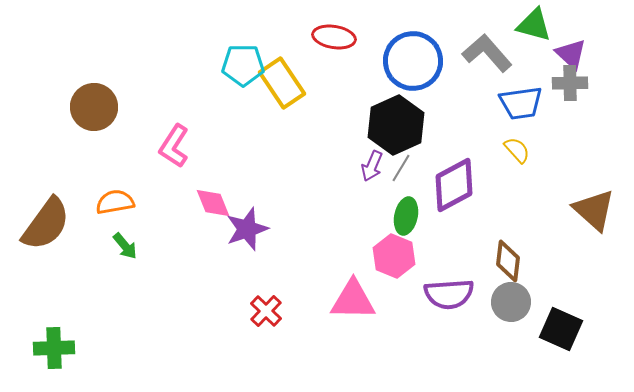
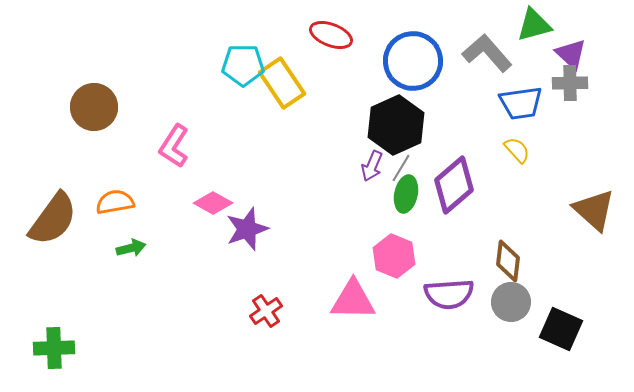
green triangle: rotated 30 degrees counterclockwise
red ellipse: moved 3 px left, 2 px up; rotated 12 degrees clockwise
purple diamond: rotated 12 degrees counterclockwise
pink diamond: rotated 39 degrees counterclockwise
green ellipse: moved 22 px up
brown semicircle: moved 7 px right, 5 px up
green arrow: moved 6 px right, 2 px down; rotated 64 degrees counterclockwise
red cross: rotated 12 degrees clockwise
